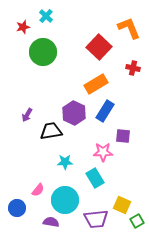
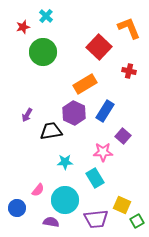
red cross: moved 4 px left, 3 px down
orange rectangle: moved 11 px left
purple square: rotated 35 degrees clockwise
